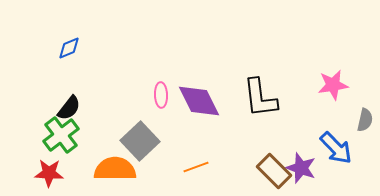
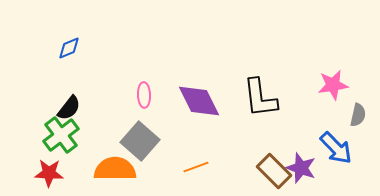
pink ellipse: moved 17 px left
gray semicircle: moved 7 px left, 5 px up
gray square: rotated 6 degrees counterclockwise
